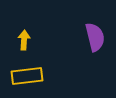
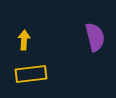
yellow rectangle: moved 4 px right, 2 px up
